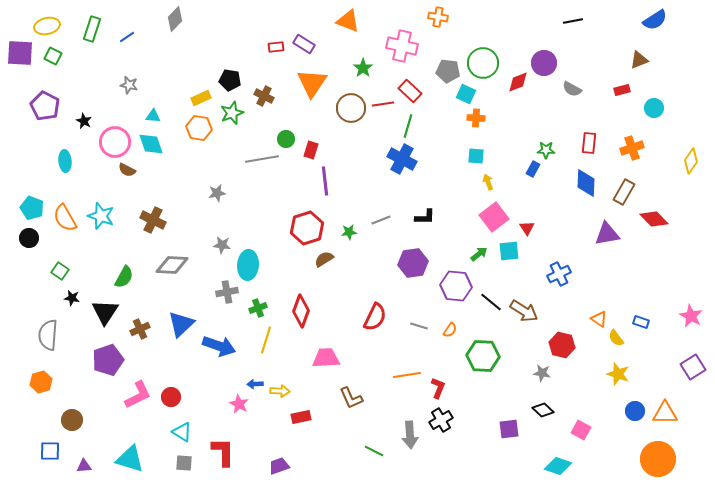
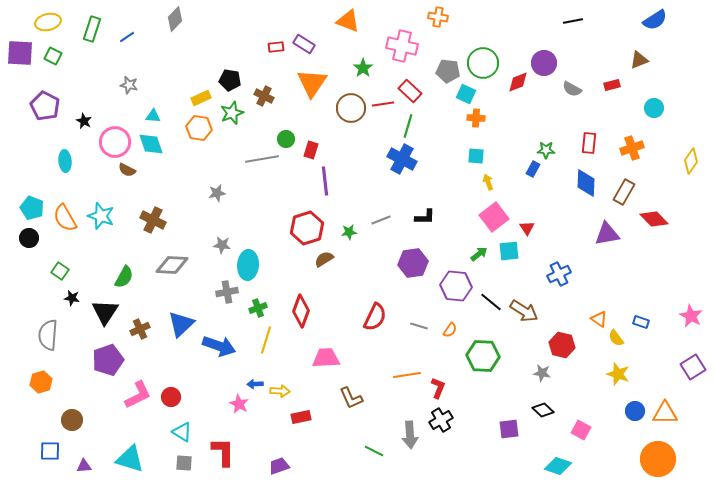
yellow ellipse at (47, 26): moved 1 px right, 4 px up
red rectangle at (622, 90): moved 10 px left, 5 px up
